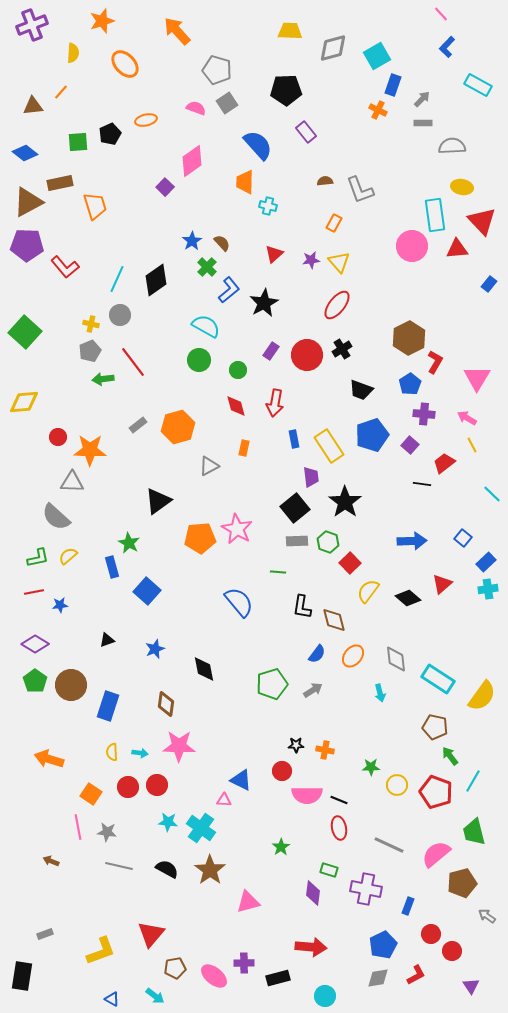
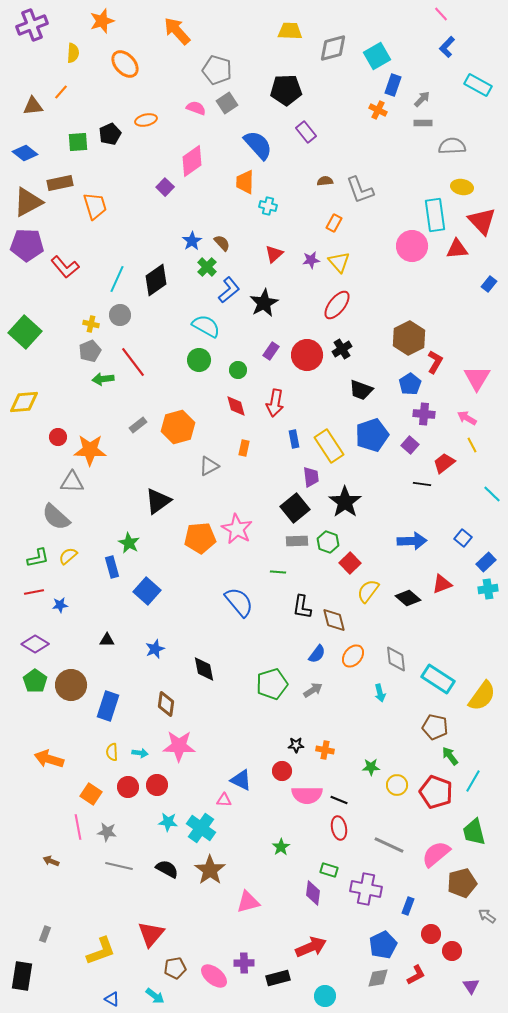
red triangle at (442, 584): rotated 20 degrees clockwise
black triangle at (107, 640): rotated 21 degrees clockwise
gray rectangle at (45, 934): rotated 49 degrees counterclockwise
red arrow at (311, 947): rotated 28 degrees counterclockwise
